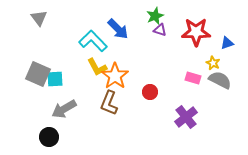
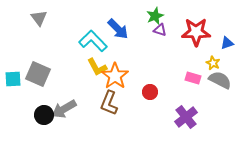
cyan square: moved 42 px left
black circle: moved 5 px left, 22 px up
